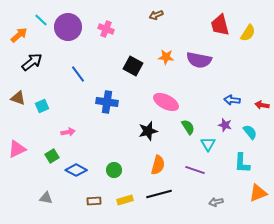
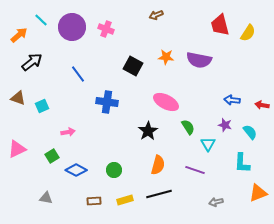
purple circle: moved 4 px right
black star: rotated 18 degrees counterclockwise
